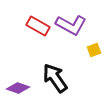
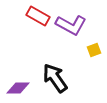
red rectangle: moved 10 px up
purple diamond: rotated 20 degrees counterclockwise
